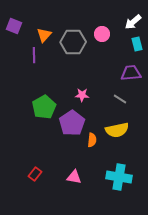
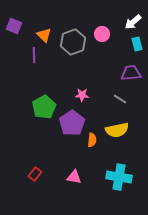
orange triangle: rotated 28 degrees counterclockwise
gray hexagon: rotated 20 degrees counterclockwise
